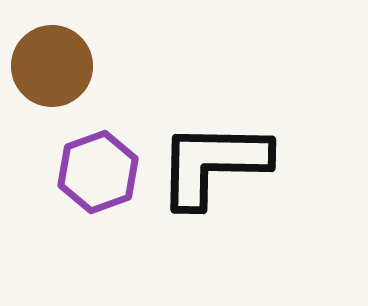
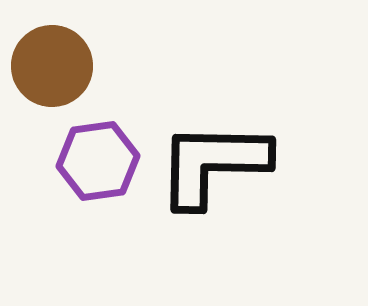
purple hexagon: moved 11 px up; rotated 12 degrees clockwise
